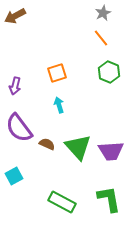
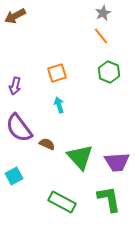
orange line: moved 2 px up
green triangle: moved 2 px right, 10 px down
purple trapezoid: moved 6 px right, 11 px down
